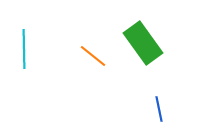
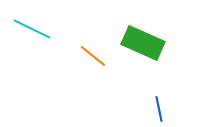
green rectangle: rotated 30 degrees counterclockwise
cyan line: moved 8 px right, 20 px up; rotated 63 degrees counterclockwise
